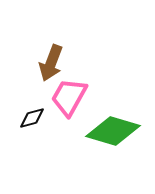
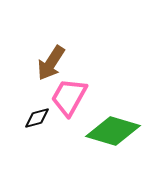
brown arrow: rotated 12 degrees clockwise
black diamond: moved 5 px right
